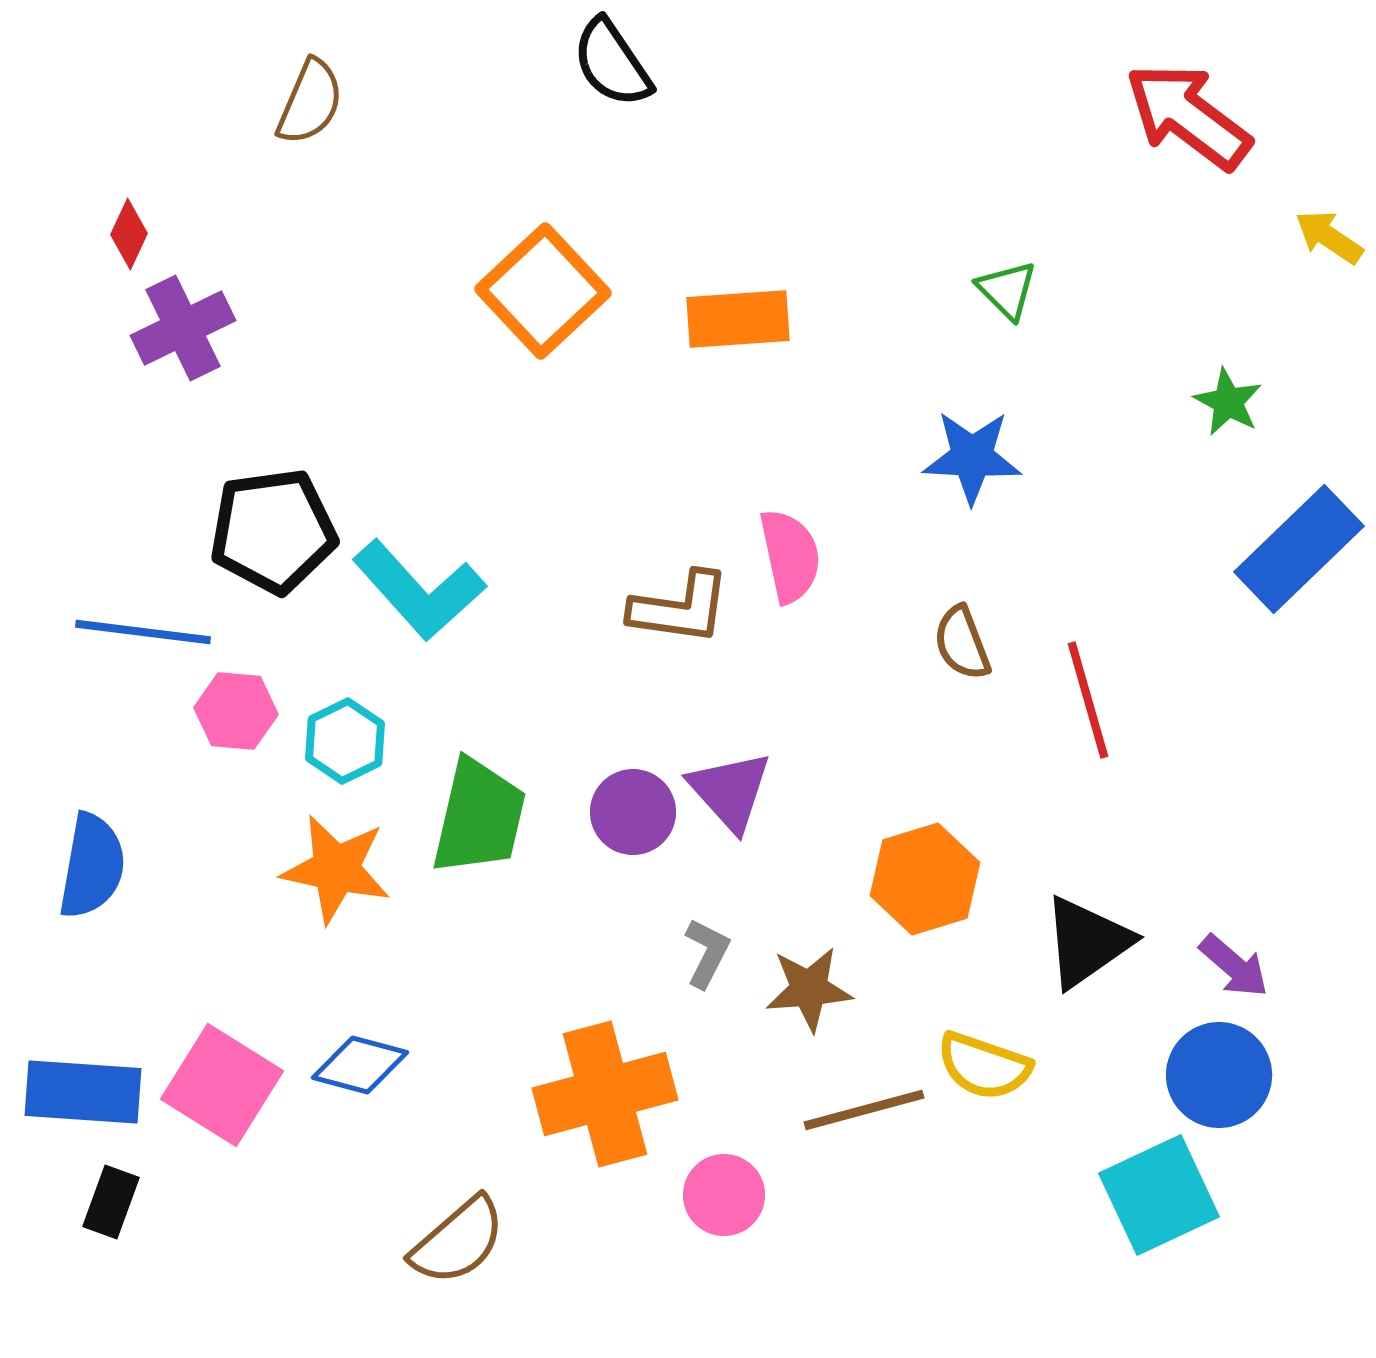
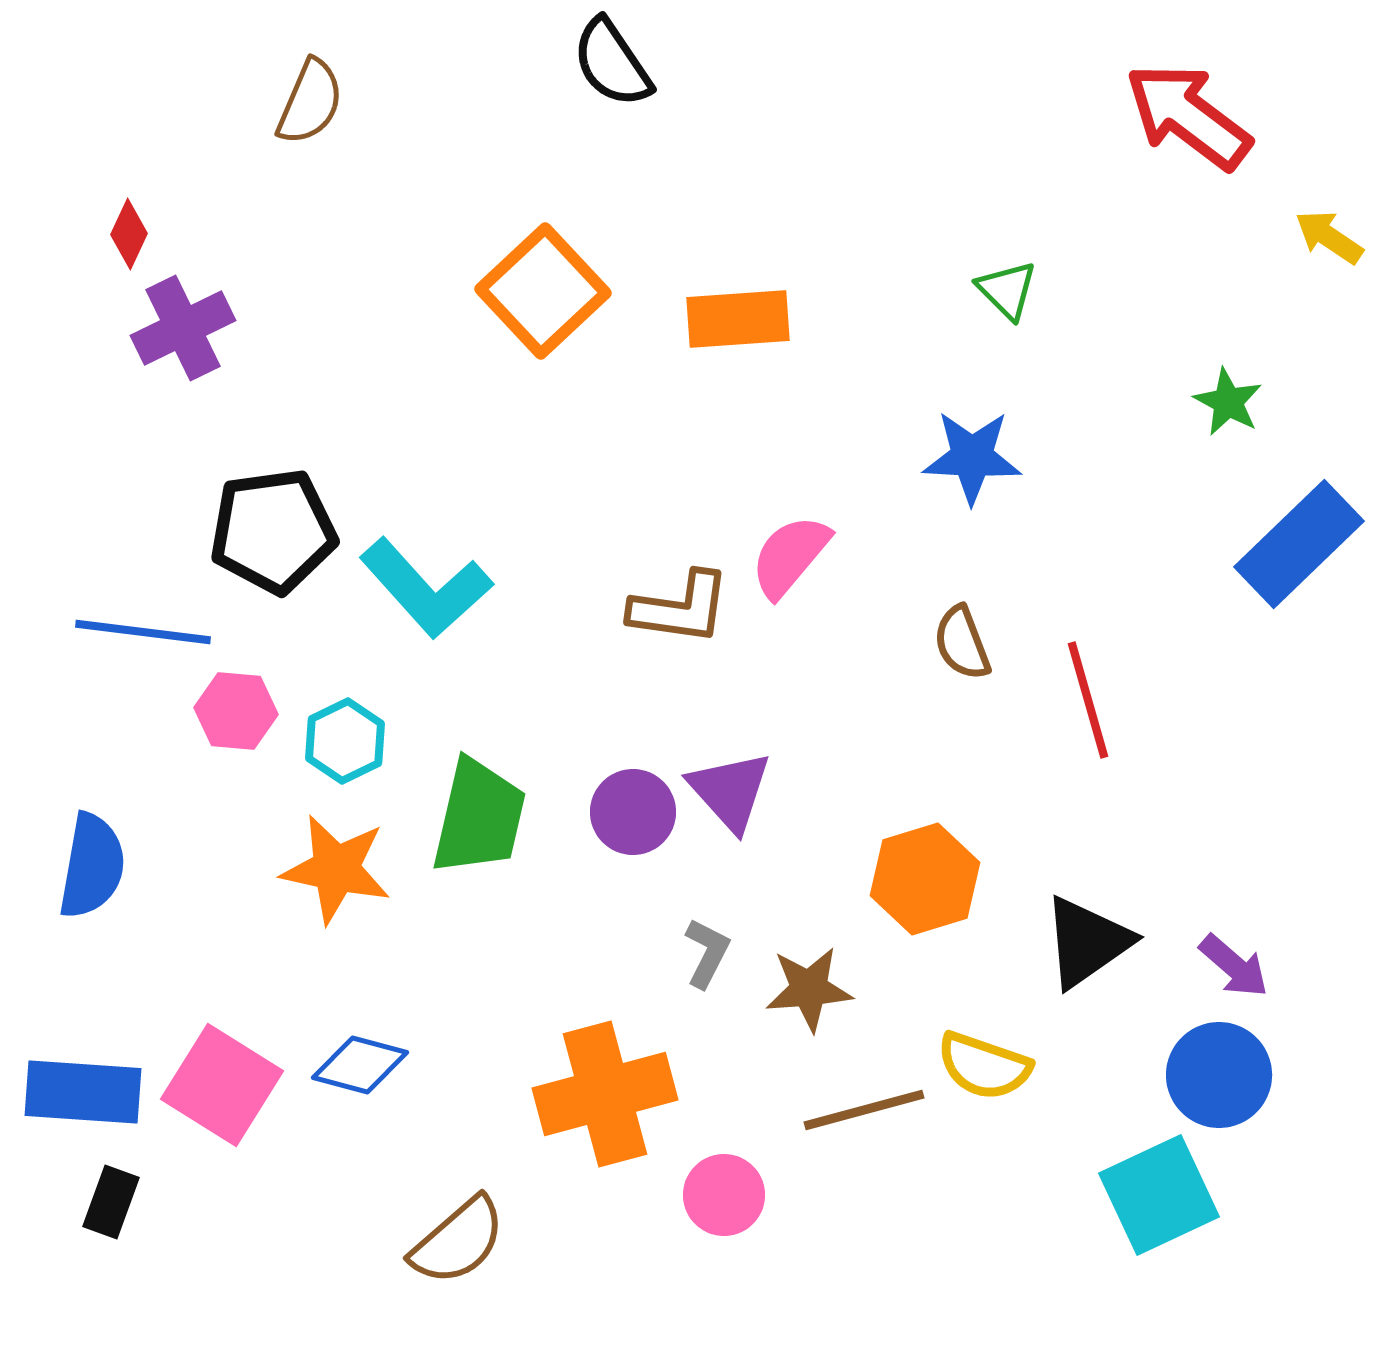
blue rectangle at (1299, 549): moved 5 px up
pink semicircle at (790, 556): rotated 128 degrees counterclockwise
cyan L-shape at (419, 590): moved 7 px right, 2 px up
